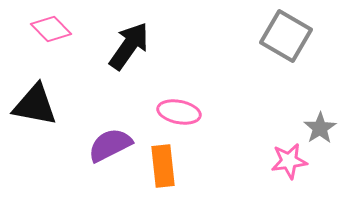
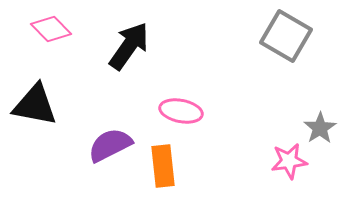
pink ellipse: moved 2 px right, 1 px up
